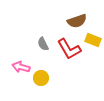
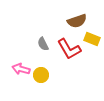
yellow rectangle: moved 1 px left, 1 px up
pink arrow: moved 2 px down
yellow circle: moved 3 px up
